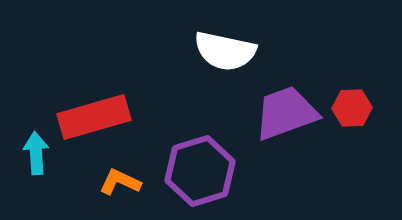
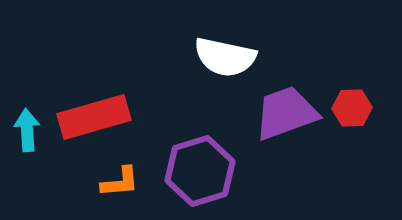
white semicircle: moved 6 px down
cyan arrow: moved 9 px left, 23 px up
orange L-shape: rotated 150 degrees clockwise
